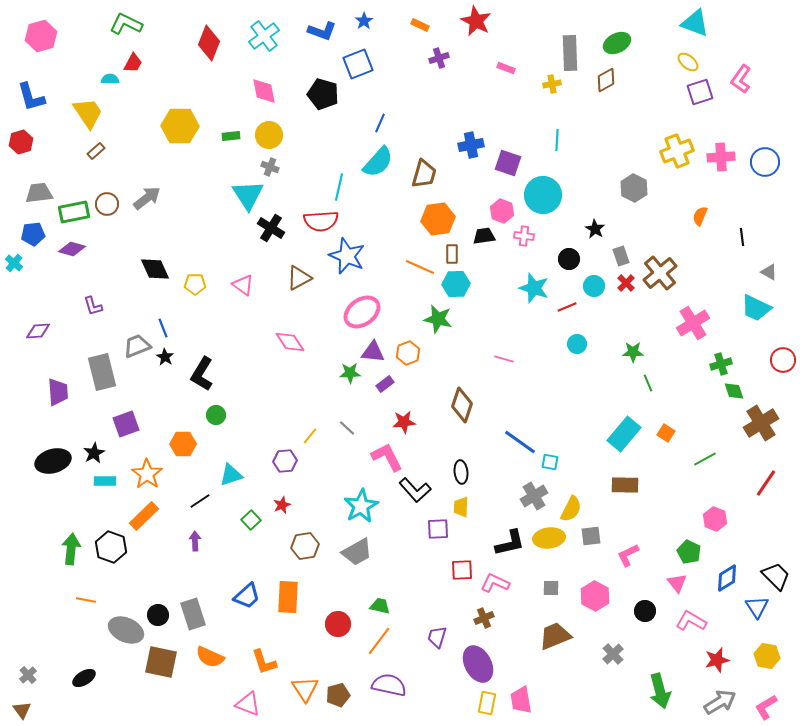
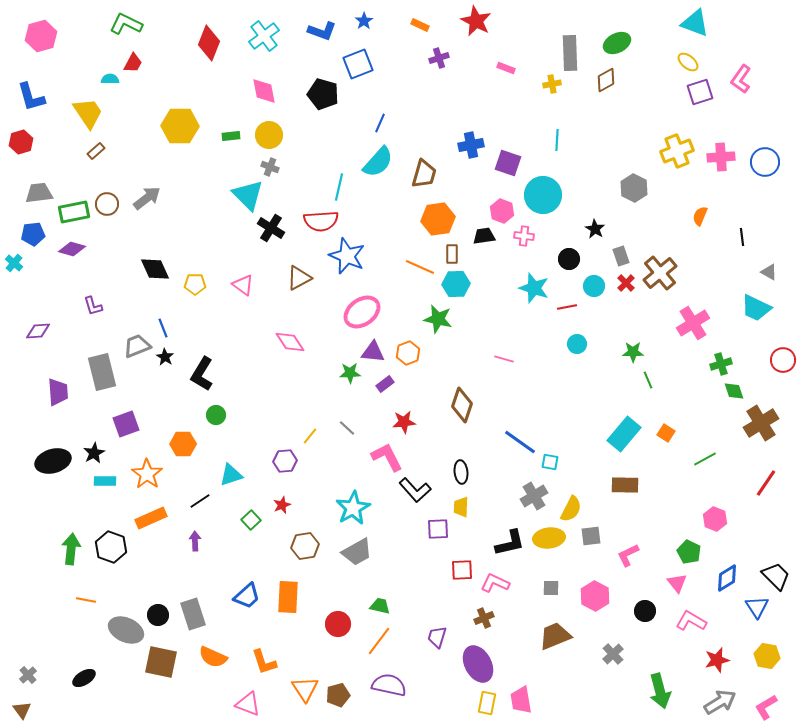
cyan triangle at (248, 195): rotated 12 degrees counterclockwise
red line at (567, 307): rotated 12 degrees clockwise
green line at (648, 383): moved 3 px up
cyan star at (361, 506): moved 8 px left, 2 px down
orange rectangle at (144, 516): moved 7 px right, 2 px down; rotated 20 degrees clockwise
orange semicircle at (210, 657): moved 3 px right
